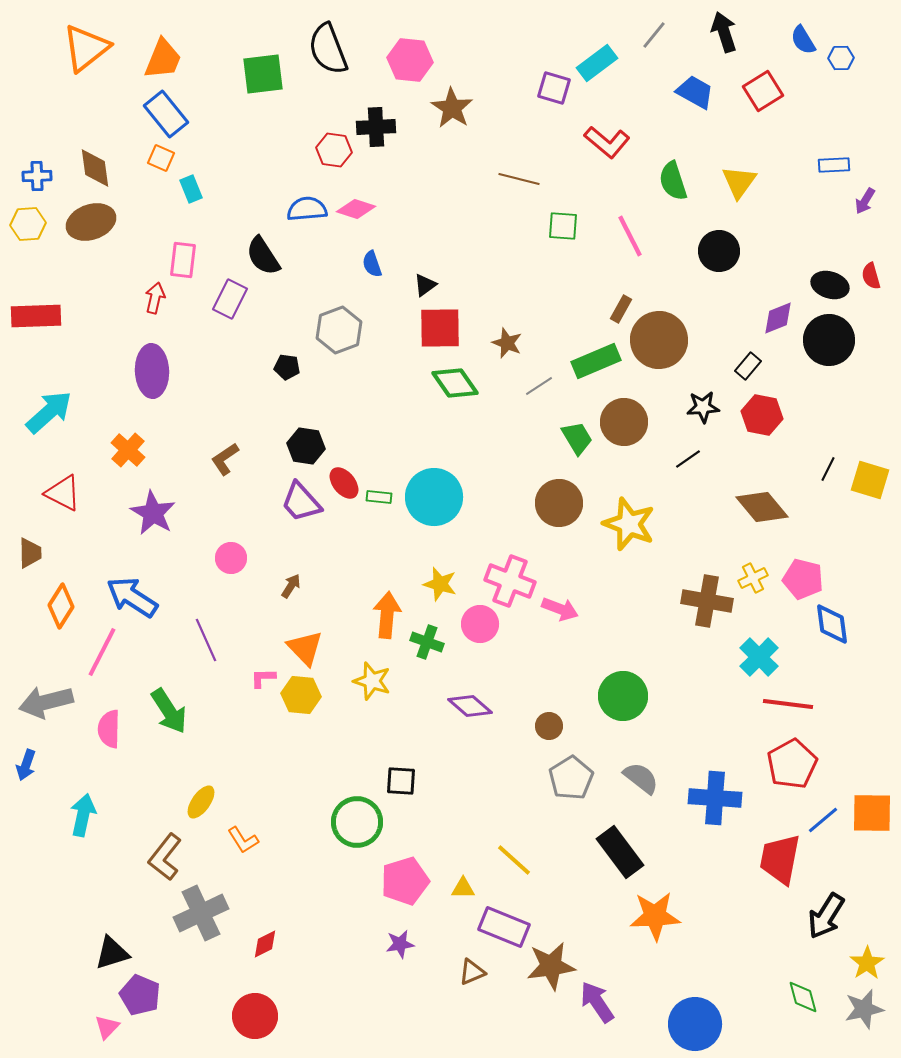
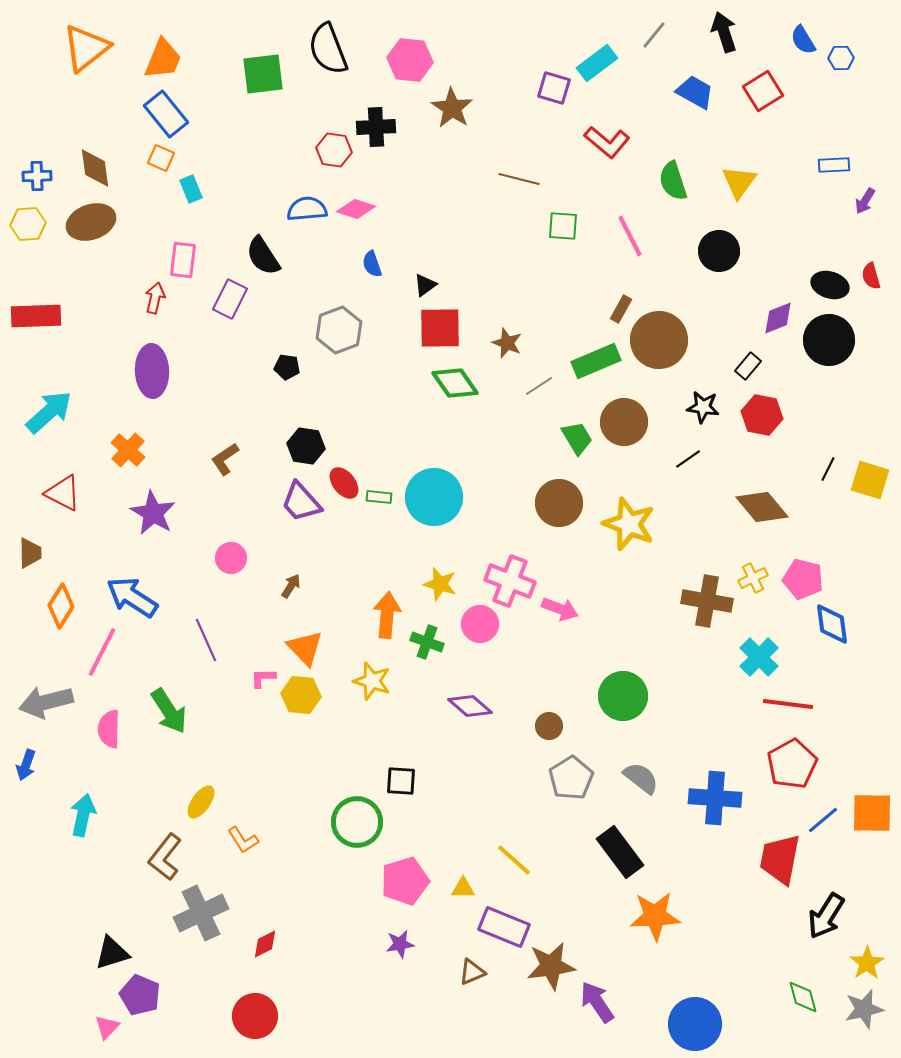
black star at (703, 407): rotated 12 degrees clockwise
